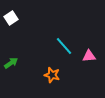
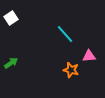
cyan line: moved 1 px right, 12 px up
orange star: moved 19 px right, 5 px up
